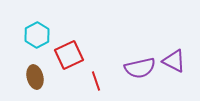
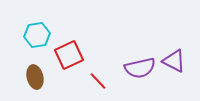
cyan hexagon: rotated 20 degrees clockwise
red line: moved 2 px right; rotated 24 degrees counterclockwise
